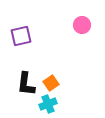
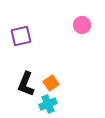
black L-shape: rotated 15 degrees clockwise
